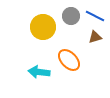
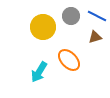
blue line: moved 2 px right
cyan arrow: rotated 65 degrees counterclockwise
